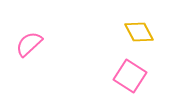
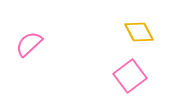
pink square: rotated 20 degrees clockwise
